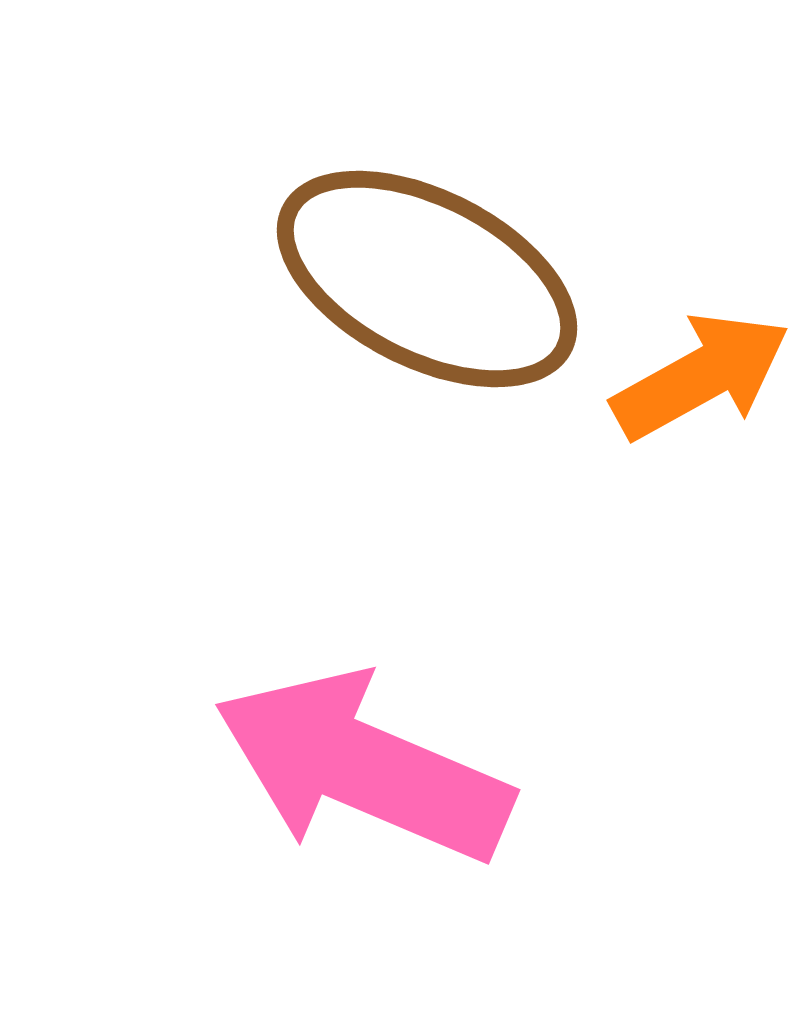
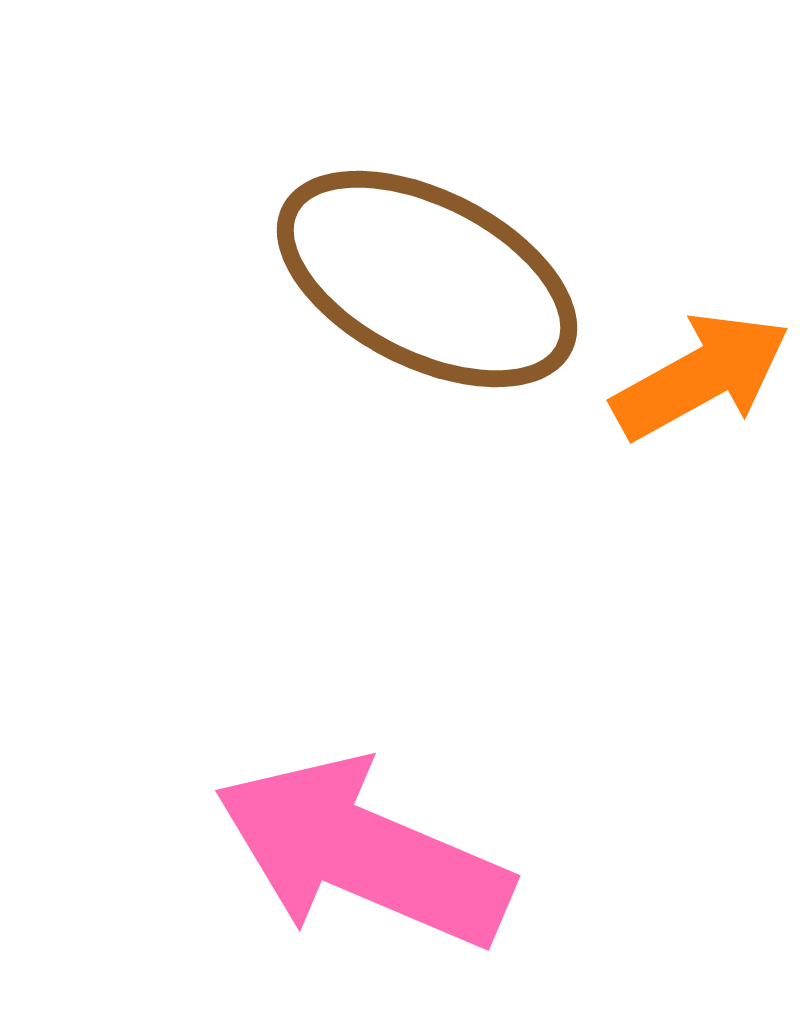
pink arrow: moved 86 px down
